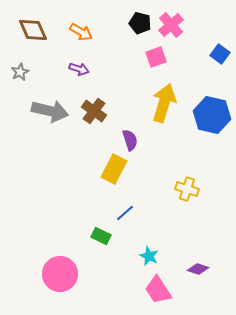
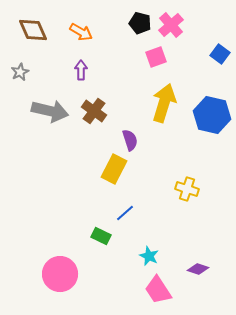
purple arrow: moved 2 px right, 1 px down; rotated 108 degrees counterclockwise
